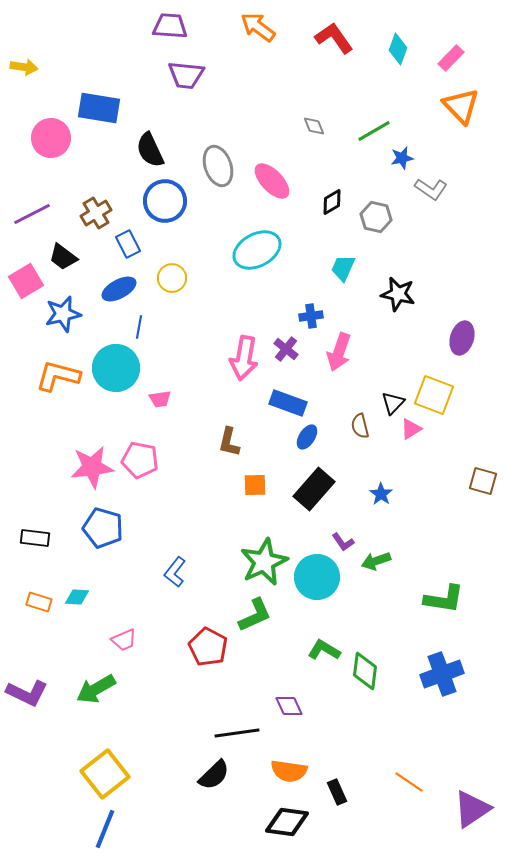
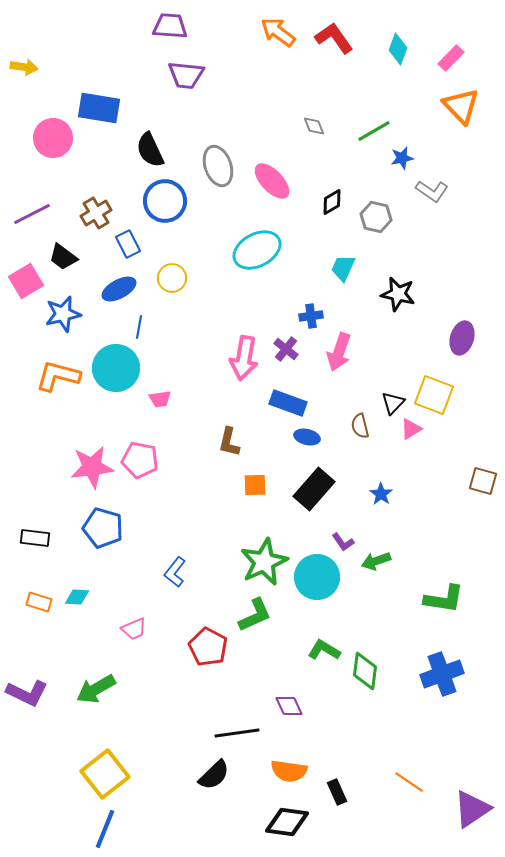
orange arrow at (258, 27): moved 20 px right, 5 px down
pink circle at (51, 138): moved 2 px right
gray L-shape at (431, 189): moved 1 px right, 2 px down
blue ellipse at (307, 437): rotated 70 degrees clockwise
pink trapezoid at (124, 640): moved 10 px right, 11 px up
